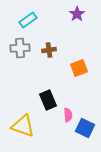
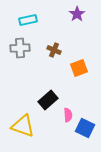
cyan rectangle: rotated 24 degrees clockwise
brown cross: moved 5 px right; rotated 32 degrees clockwise
black rectangle: rotated 72 degrees clockwise
